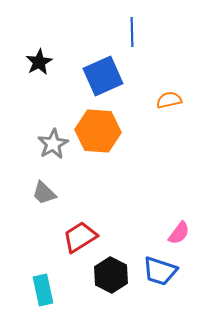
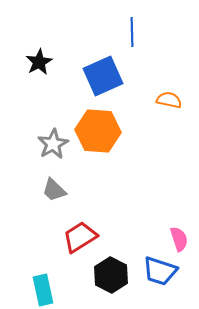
orange semicircle: rotated 25 degrees clockwise
gray trapezoid: moved 10 px right, 3 px up
pink semicircle: moved 6 px down; rotated 55 degrees counterclockwise
